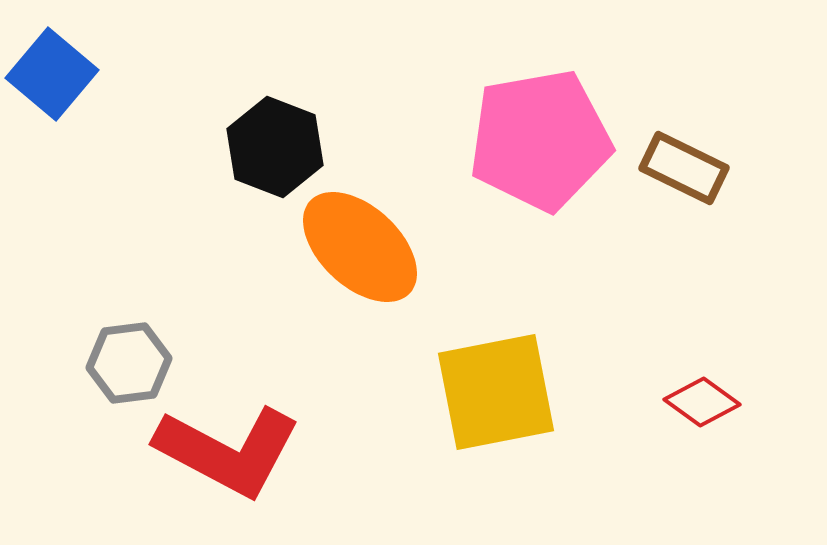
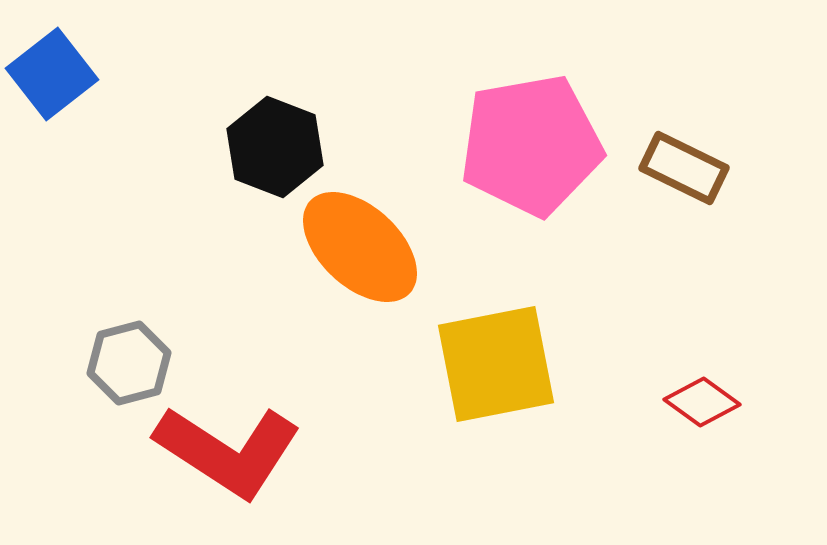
blue square: rotated 12 degrees clockwise
pink pentagon: moved 9 px left, 5 px down
gray hexagon: rotated 8 degrees counterclockwise
yellow square: moved 28 px up
red L-shape: rotated 5 degrees clockwise
